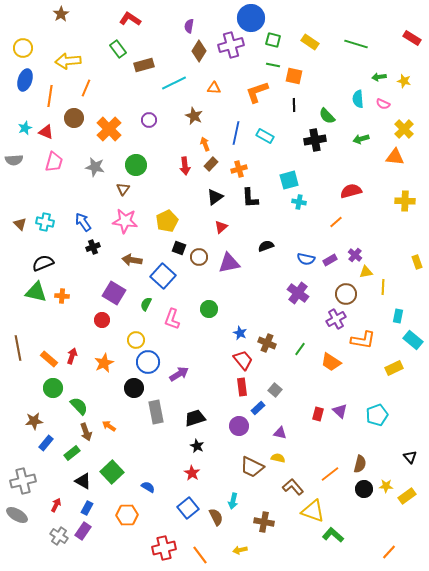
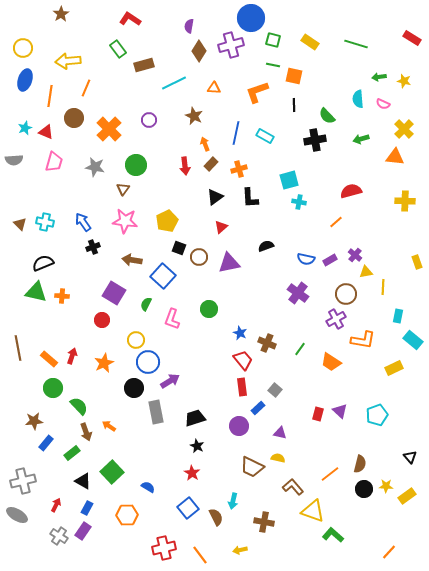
purple arrow at (179, 374): moved 9 px left, 7 px down
